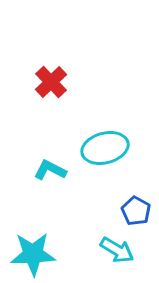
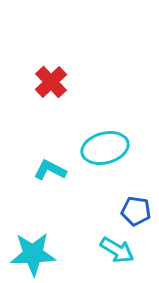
blue pentagon: rotated 20 degrees counterclockwise
